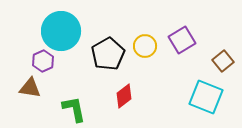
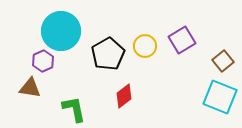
cyan square: moved 14 px right
